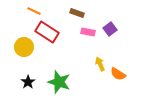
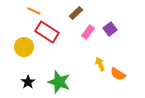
brown rectangle: moved 1 px left; rotated 64 degrees counterclockwise
pink rectangle: rotated 64 degrees counterclockwise
